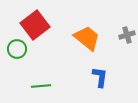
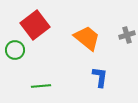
green circle: moved 2 px left, 1 px down
